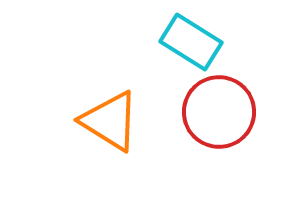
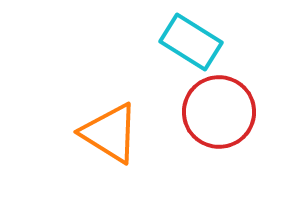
orange triangle: moved 12 px down
